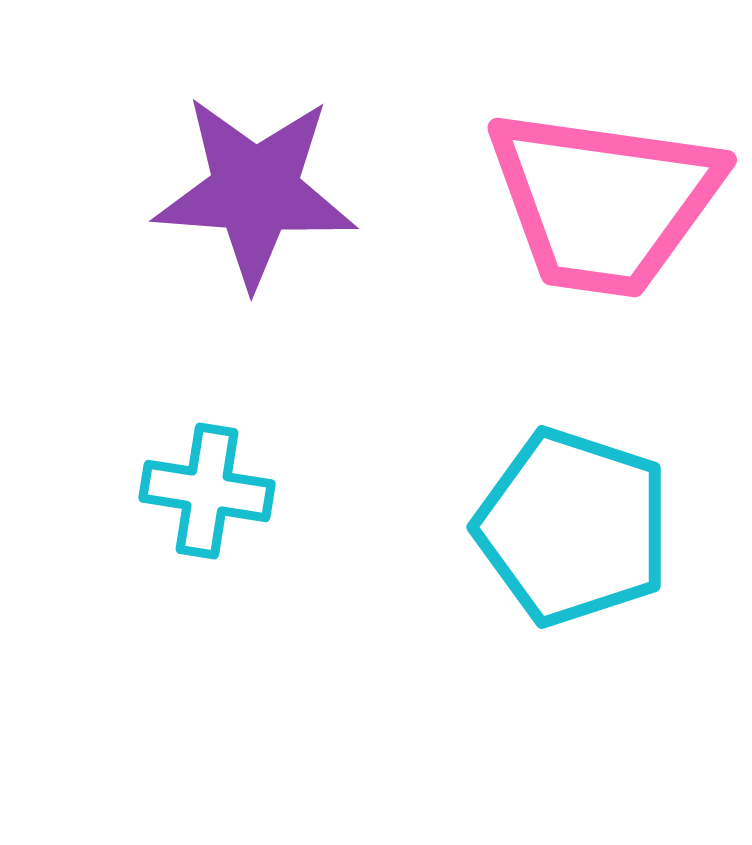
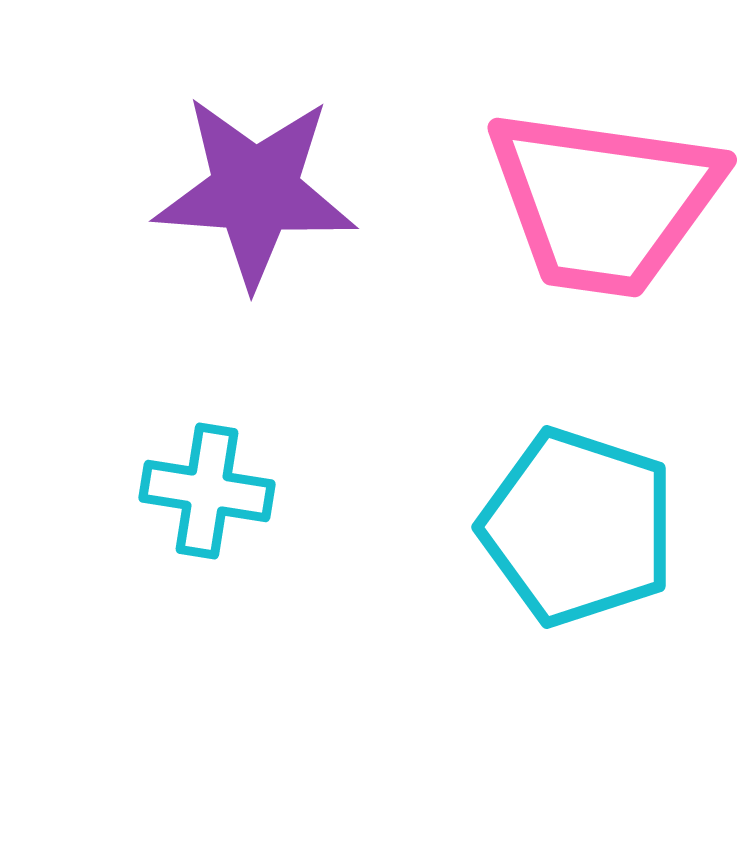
cyan pentagon: moved 5 px right
